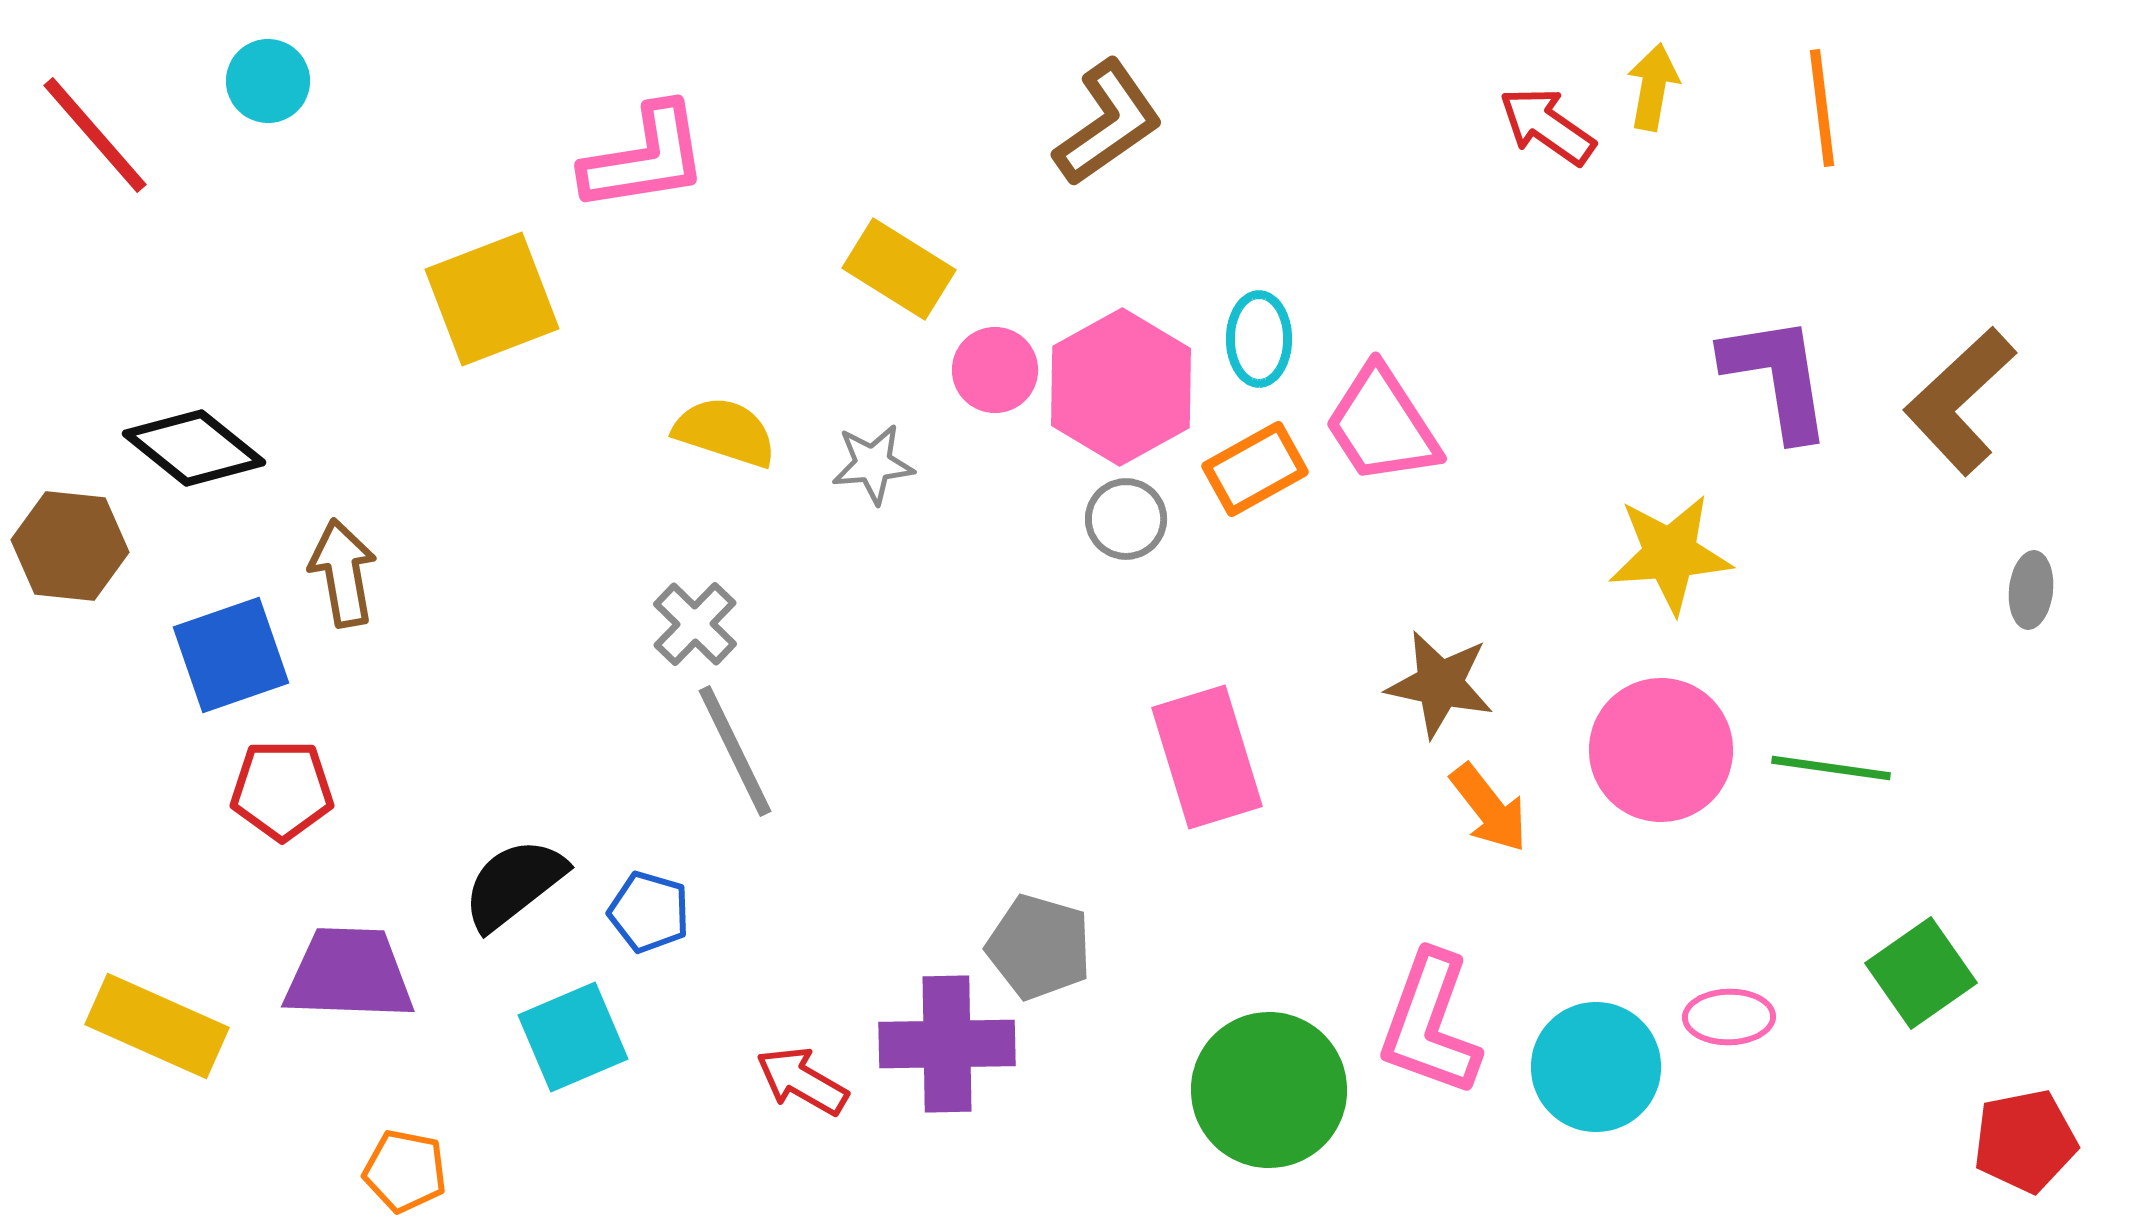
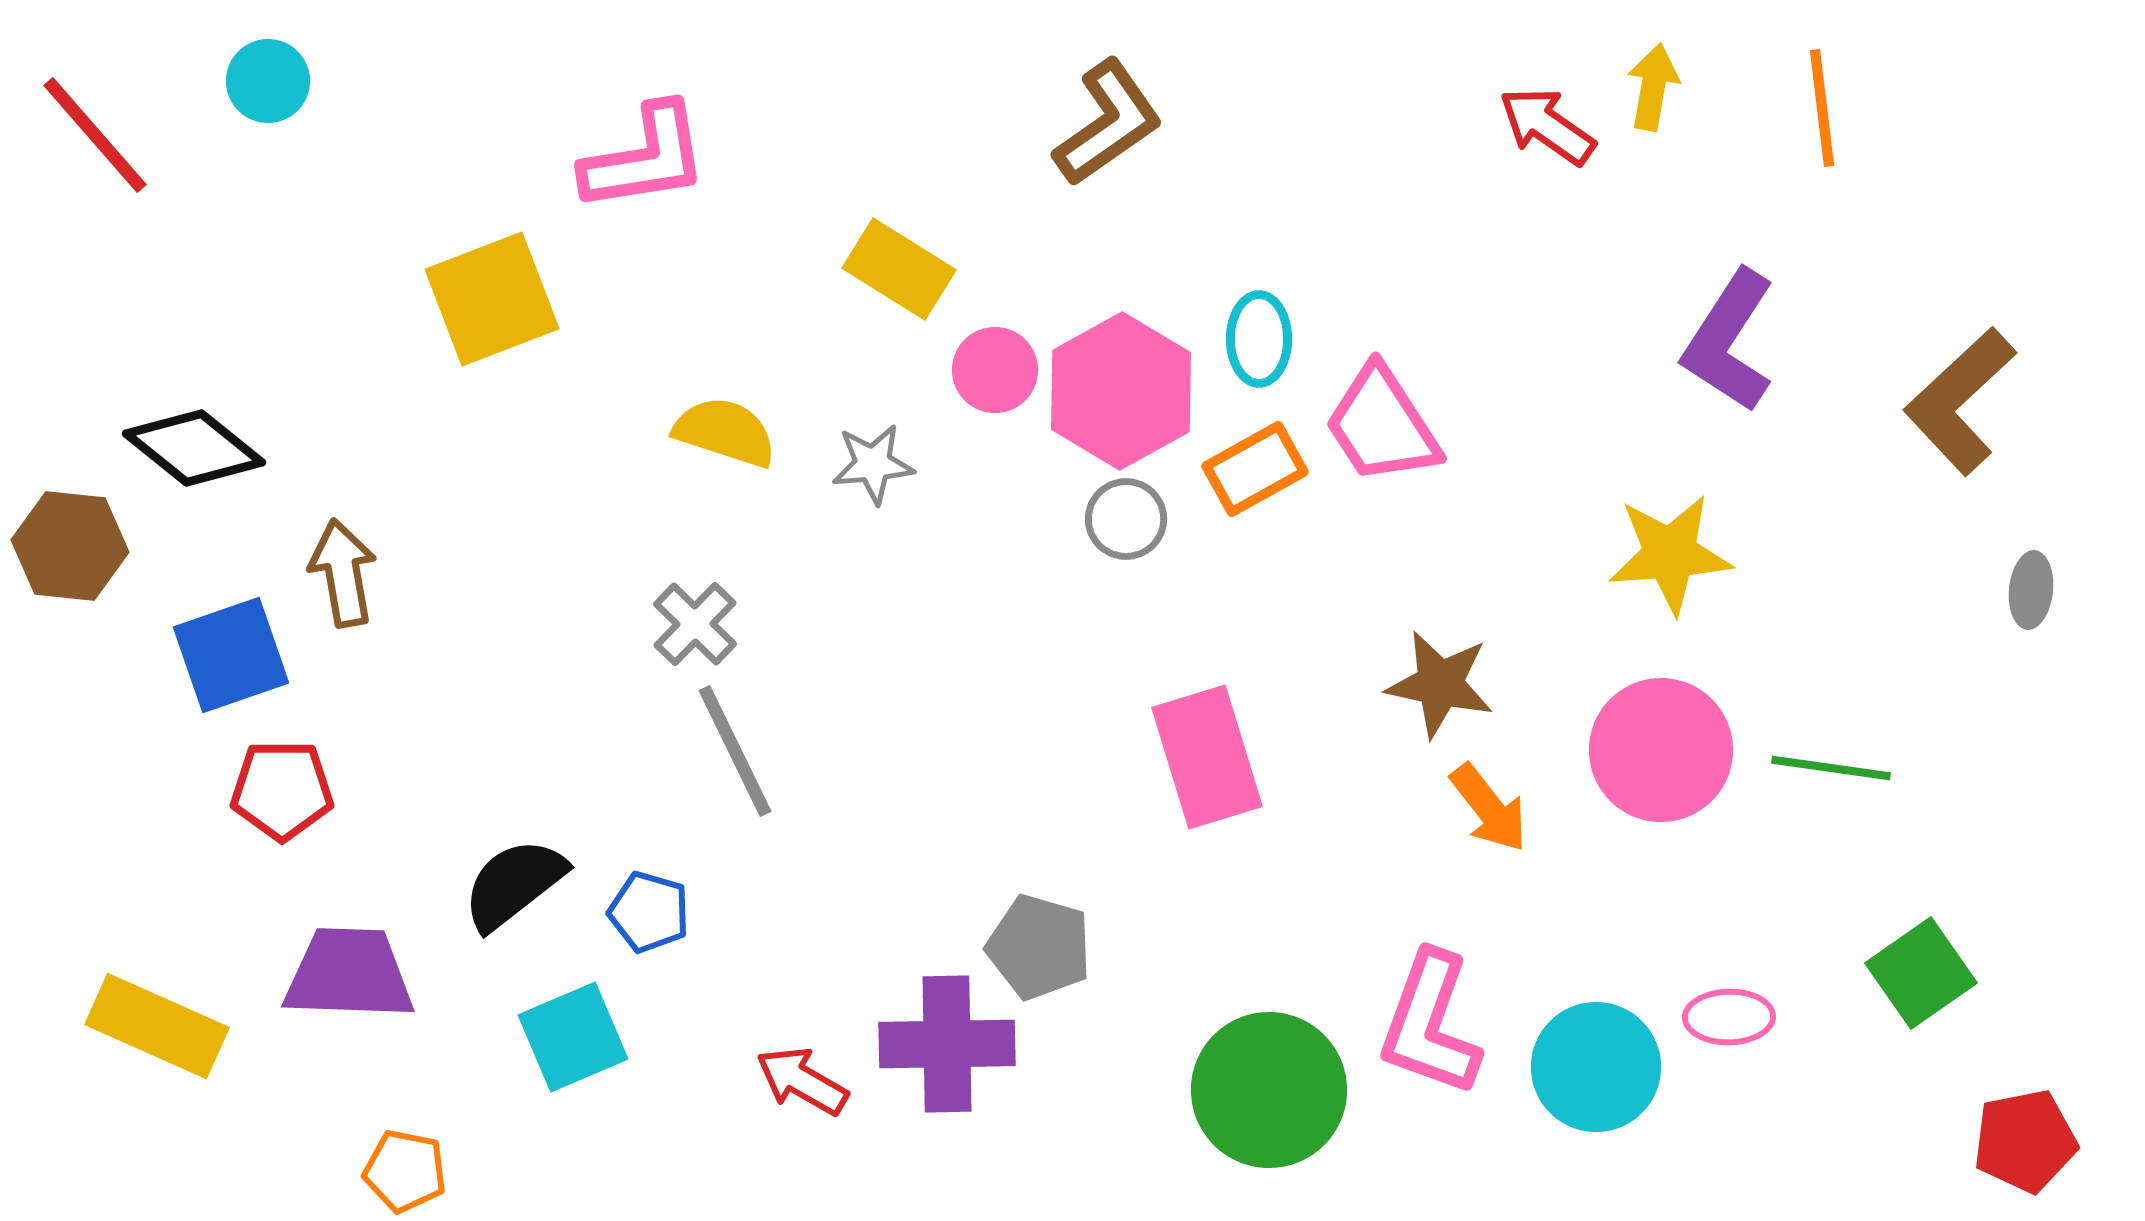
purple L-shape at (1777, 377): moved 48 px left, 36 px up; rotated 138 degrees counterclockwise
pink hexagon at (1121, 387): moved 4 px down
